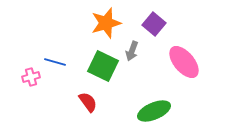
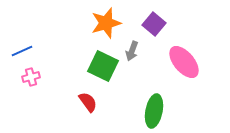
blue line: moved 33 px left, 11 px up; rotated 40 degrees counterclockwise
green ellipse: rotated 56 degrees counterclockwise
